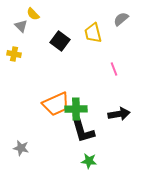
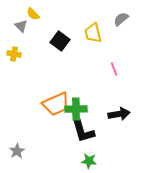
gray star: moved 4 px left, 3 px down; rotated 28 degrees clockwise
